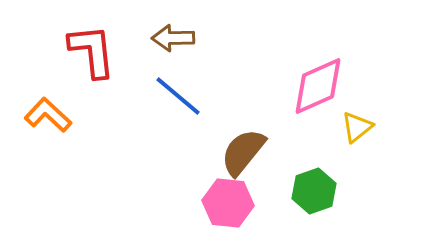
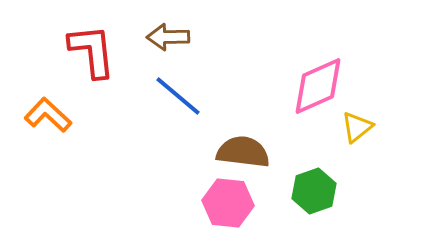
brown arrow: moved 5 px left, 1 px up
brown semicircle: rotated 58 degrees clockwise
